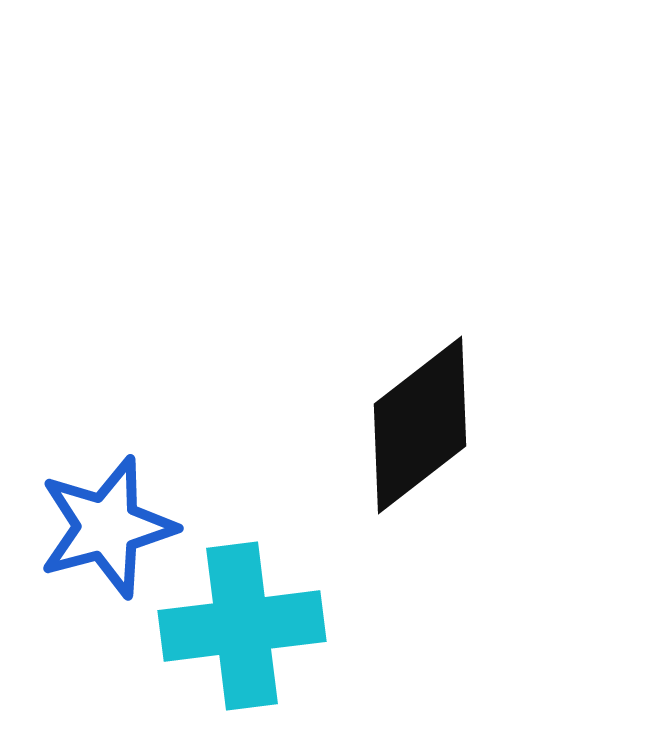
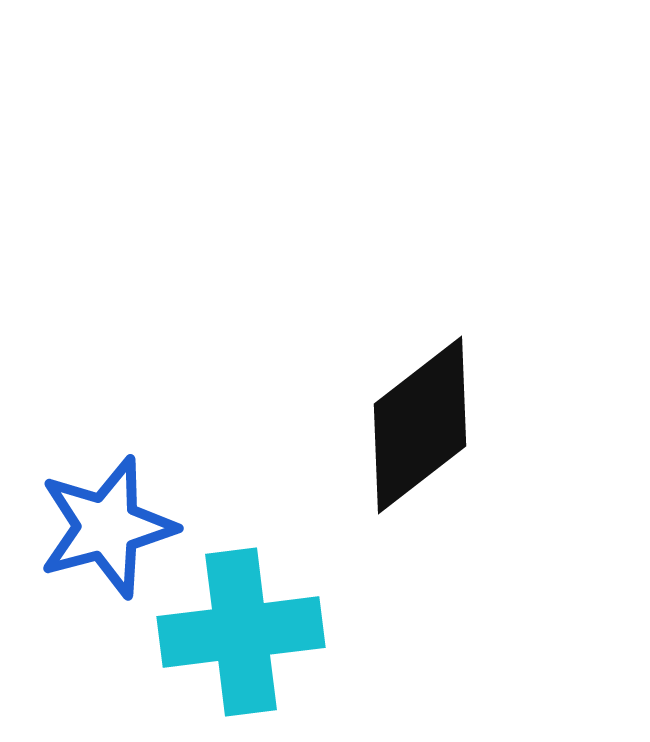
cyan cross: moved 1 px left, 6 px down
